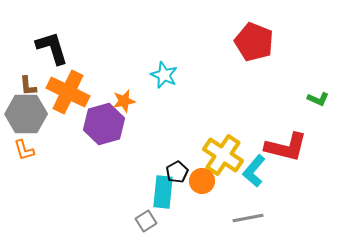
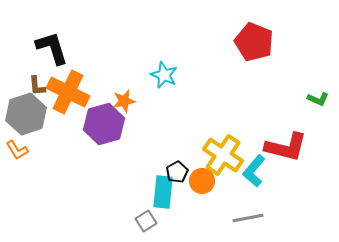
brown L-shape: moved 9 px right
gray hexagon: rotated 18 degrees counterclockwise
orange L-shape: moved 7 px left; rotated 15 degrees counterclockwise
